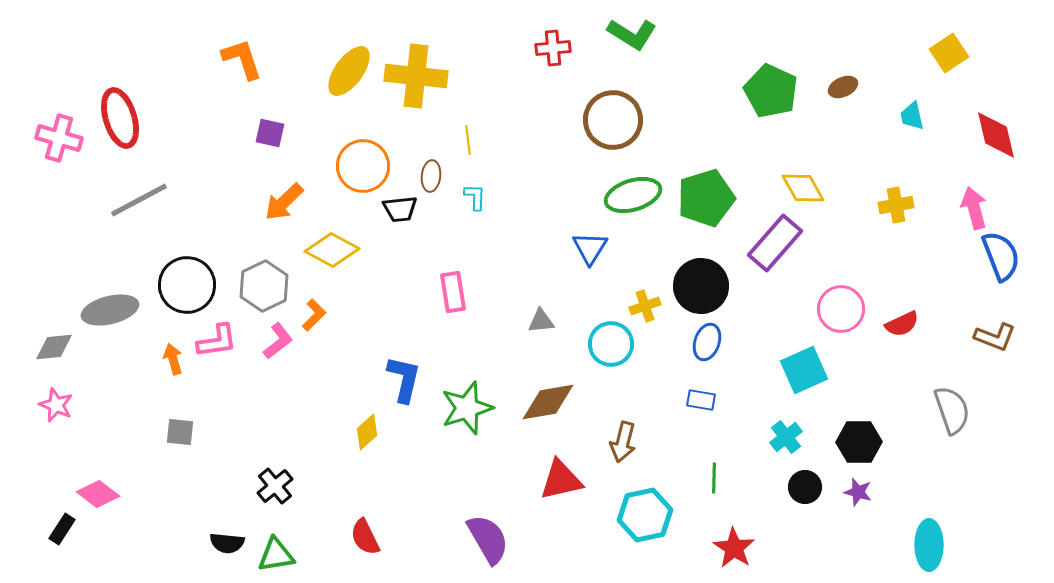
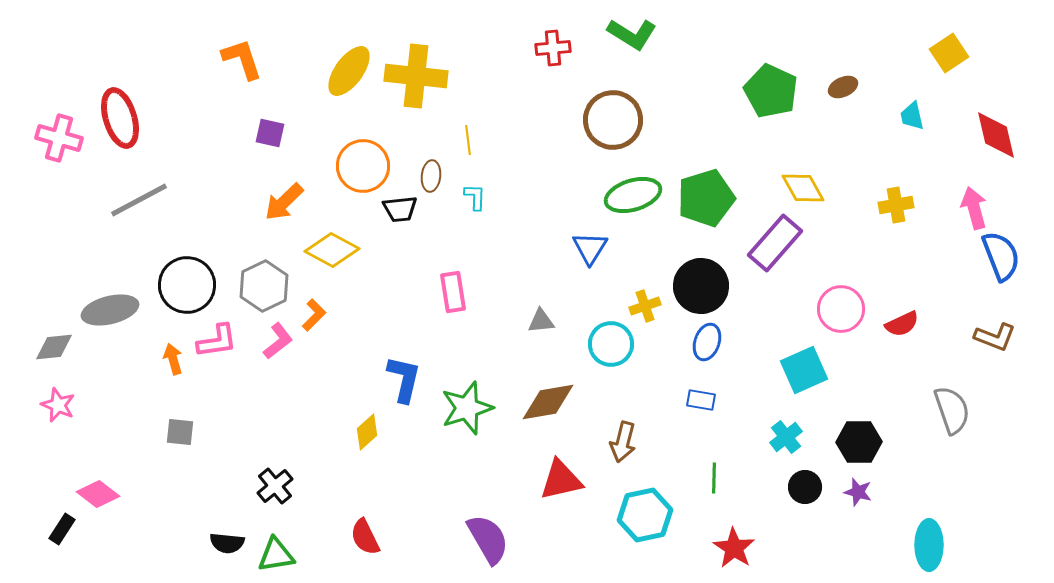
pink star at (56, 405): moved 2 px right
